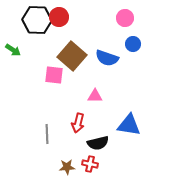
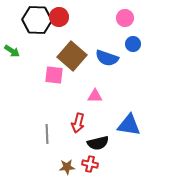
green arrow: moved 1 px left, 1 px down
